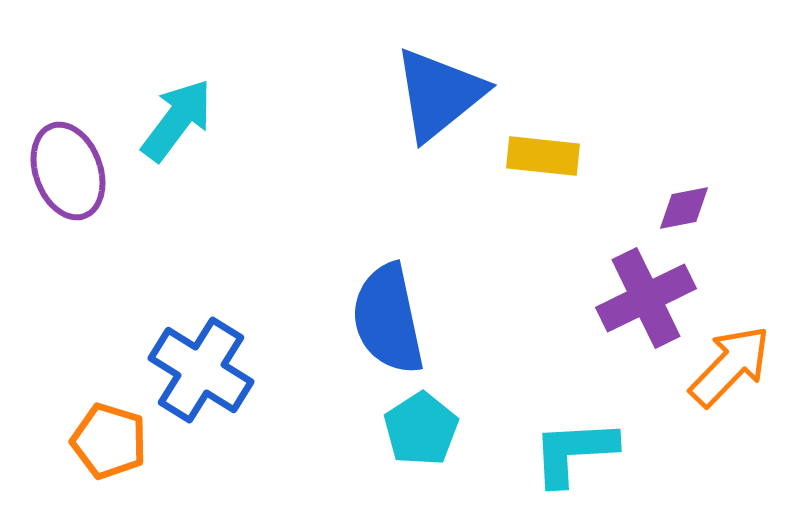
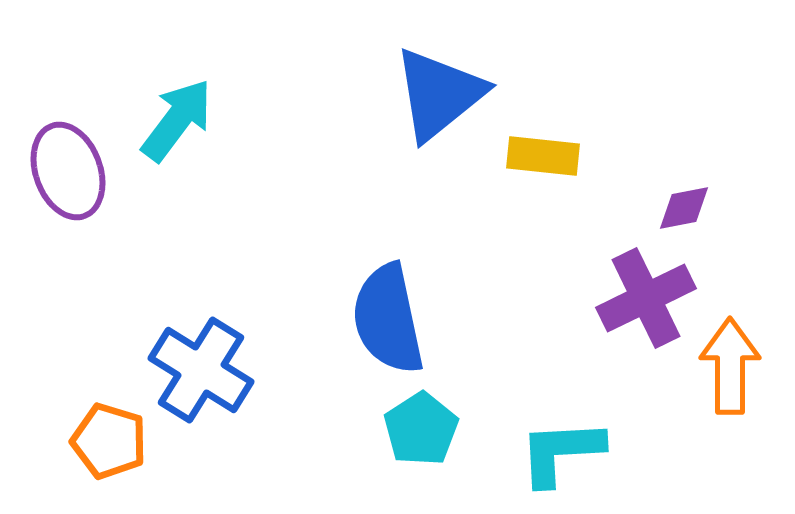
orange arrow: rotated 44 degrees counterclockwise
cyan L-shape: moved 13 px left
